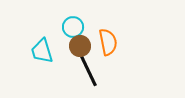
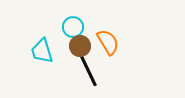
orange semicircle: rotated 20 degrees counterclockwise
